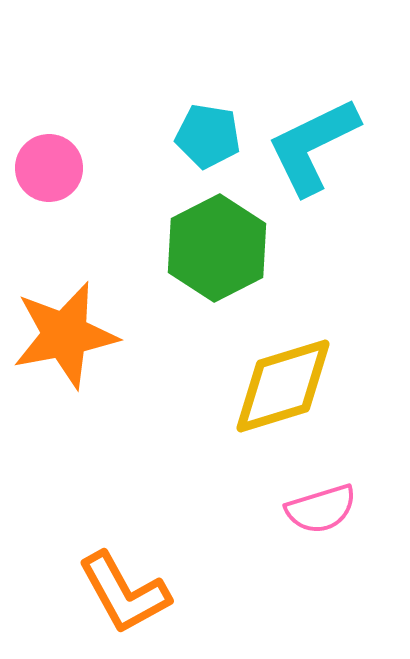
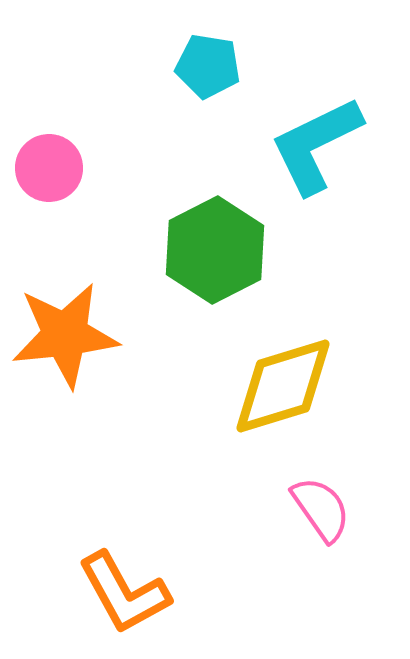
cyan pentagon: moved 70 px up
cyan L-shape: moved 3 px right, 1 px up
green hexagon: moved 2 px left, 2 px down
orange star: rotated 5 degrees clockwise
pink semicircle: rotated 108 degrees counterclockwise
